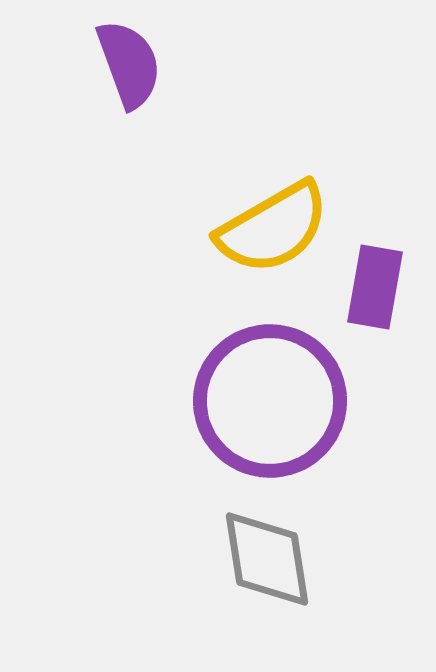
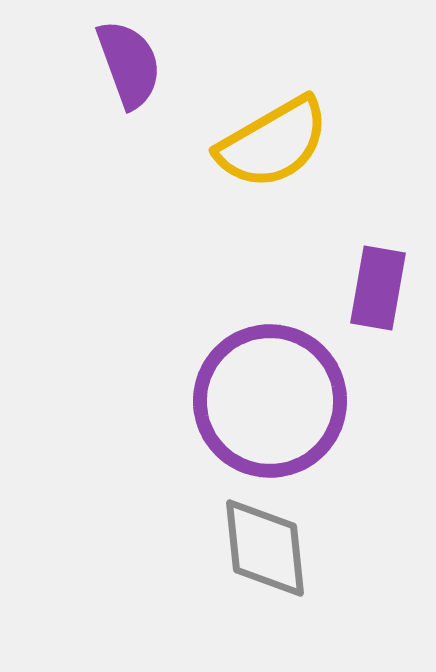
yellow semicircle: moved 85 px up
purple rectangle: moved 3 px right, 1 px down
gray diamond: moved 2 px left, 11 px up; rotated 3 degrees clockwise
